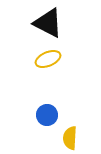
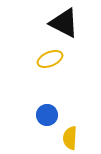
black triangle: moved 16 px right
yellow ellipse: moved 2 px right
